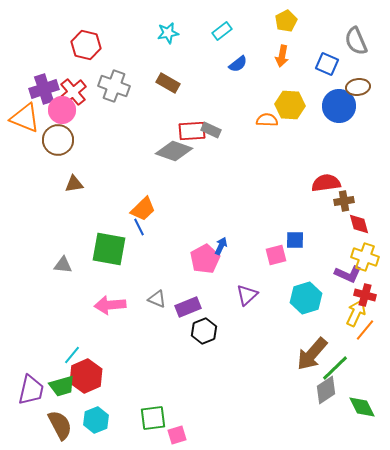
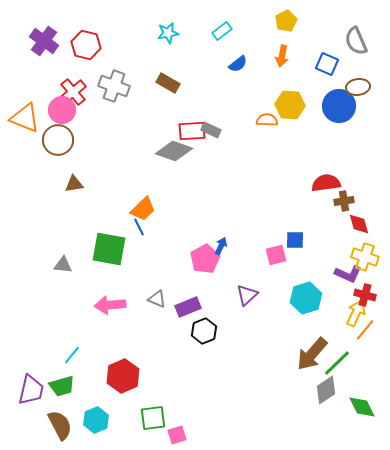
purple cross at (44, 89): moved 48 px up; rotated 36 degrees counterclockwise
green line at (335, 368): moved 2 px right, 5 px up
red hexagon at (86, 376): moved 37 px right
